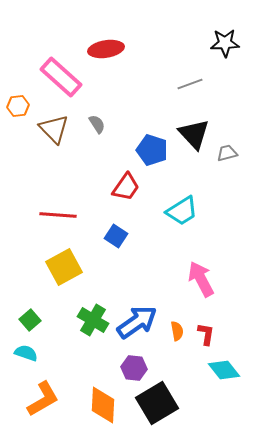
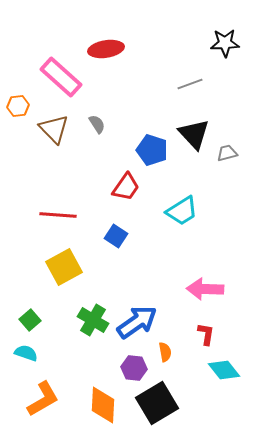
pink arrow: moved 4 px right, 10 px down; rotated 60 degrees counterclockwise
orange semicircle: moved 12 px left, 21 px down
